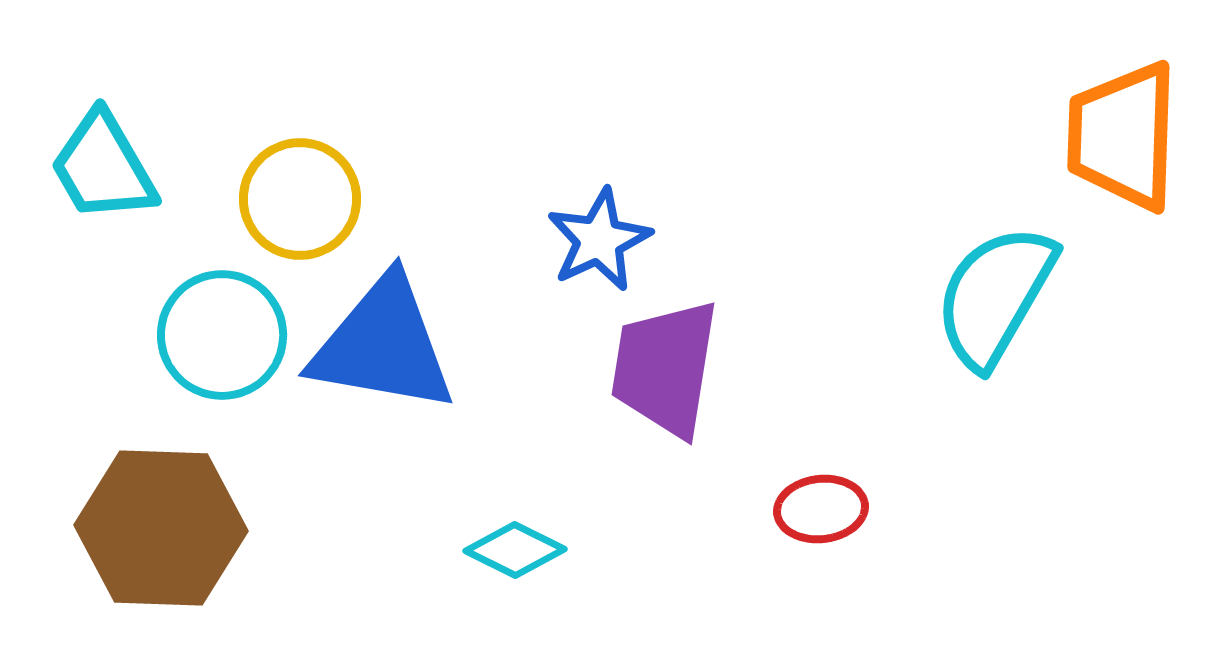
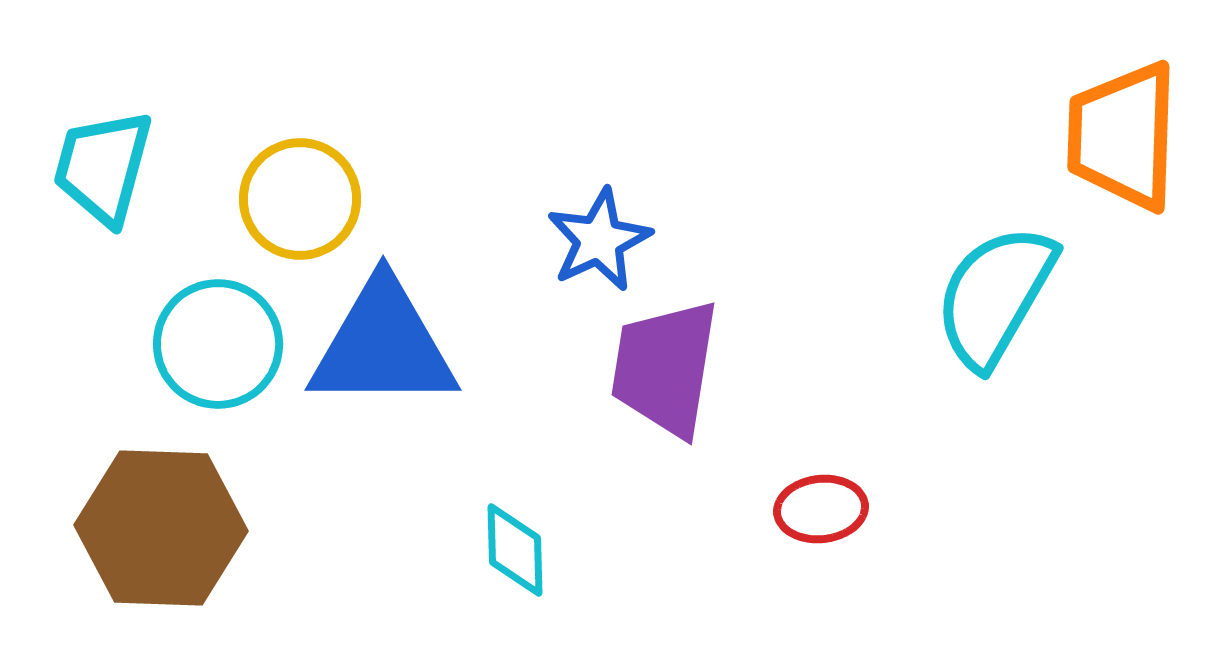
cyan trapezoid: rotated 45 degrees clockwise
cyan circle: moved 4 px left, 9 px down
blue triangle: rotated 10 degrees counterclockwise
cyan diamond: rotated 62 degrees clockwise
